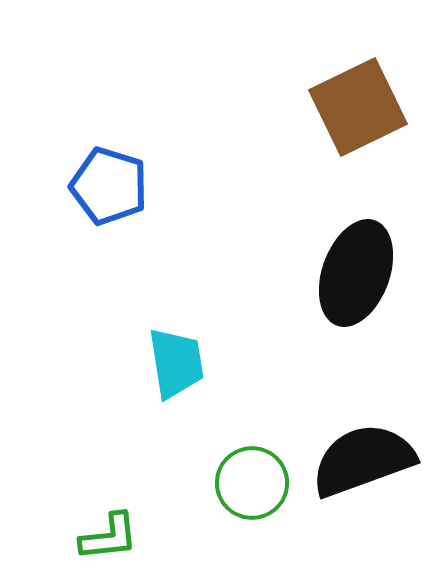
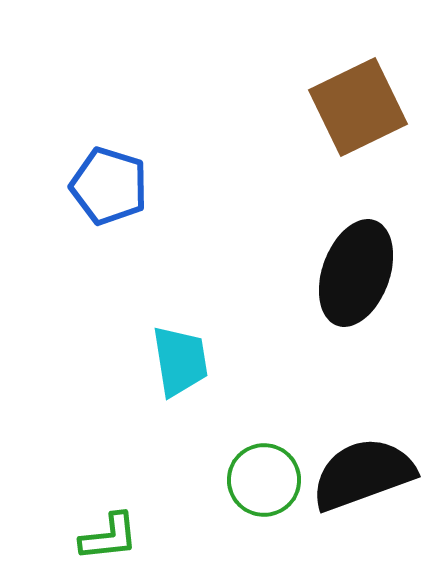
cyan trapezoid: moved 4 px right, 2 px up
black semicircle: moved 14 px down
green circle: moved 12 px right, 3 px up
